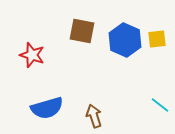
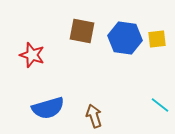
blue hexagon: moved 2 px up; rotated 16 degrees counterclockwise
blue semicircle: moved 1 px right
